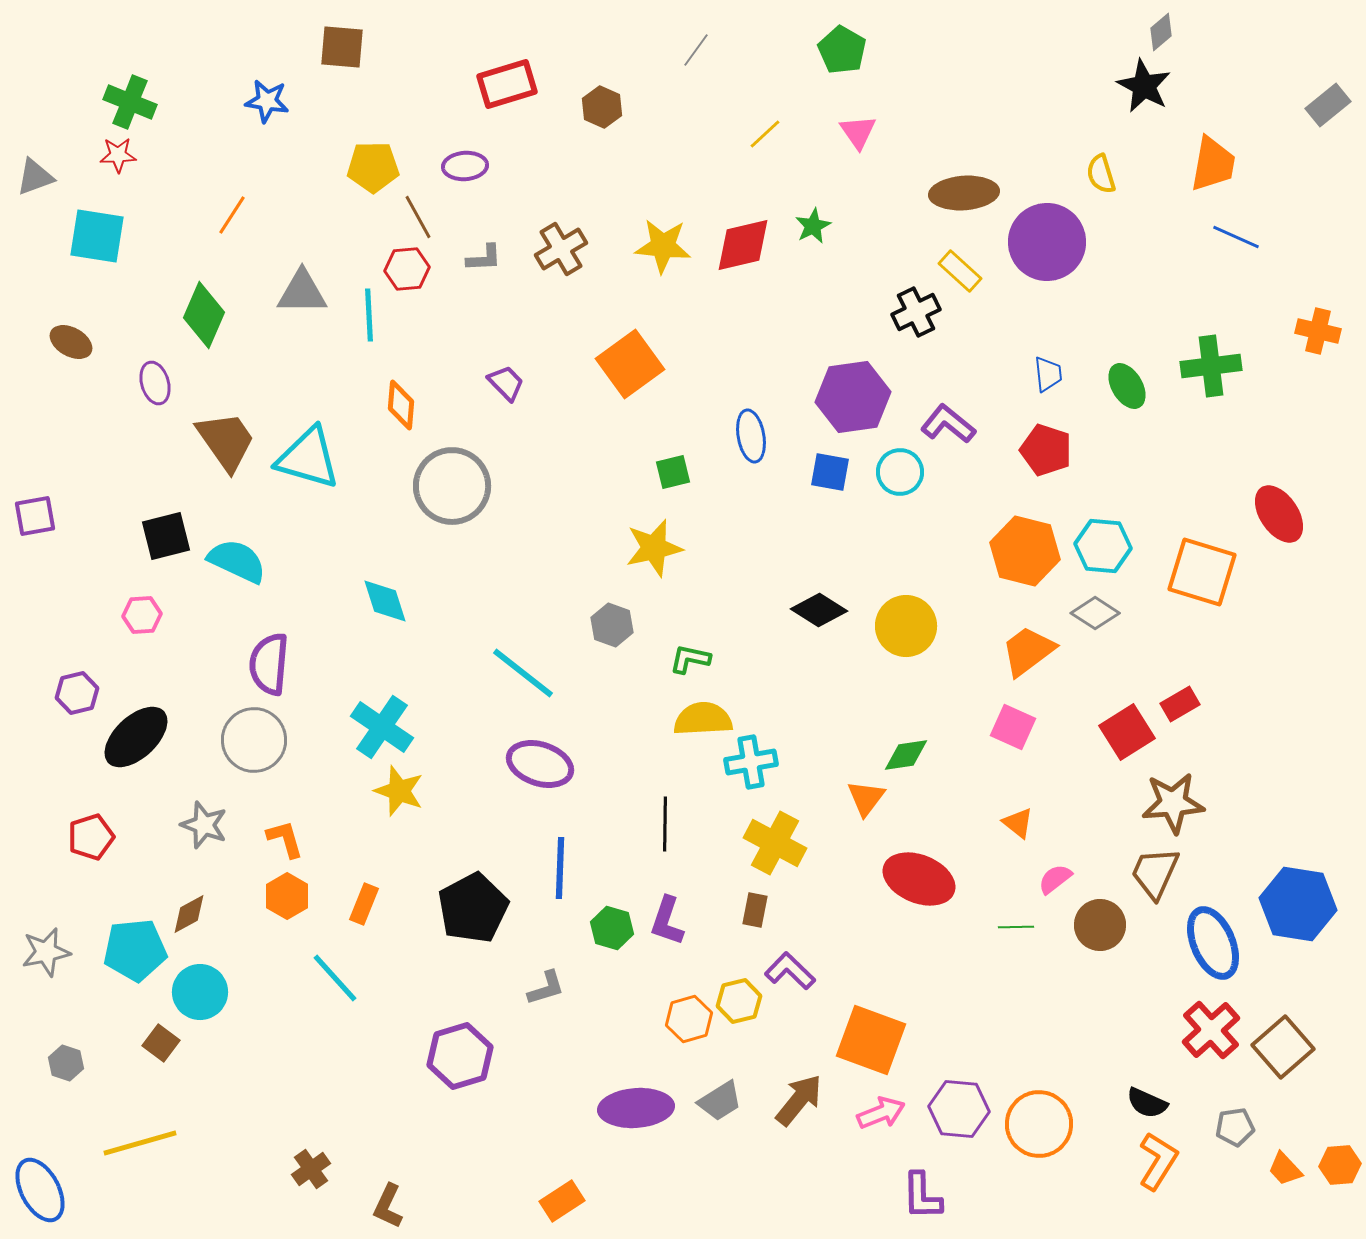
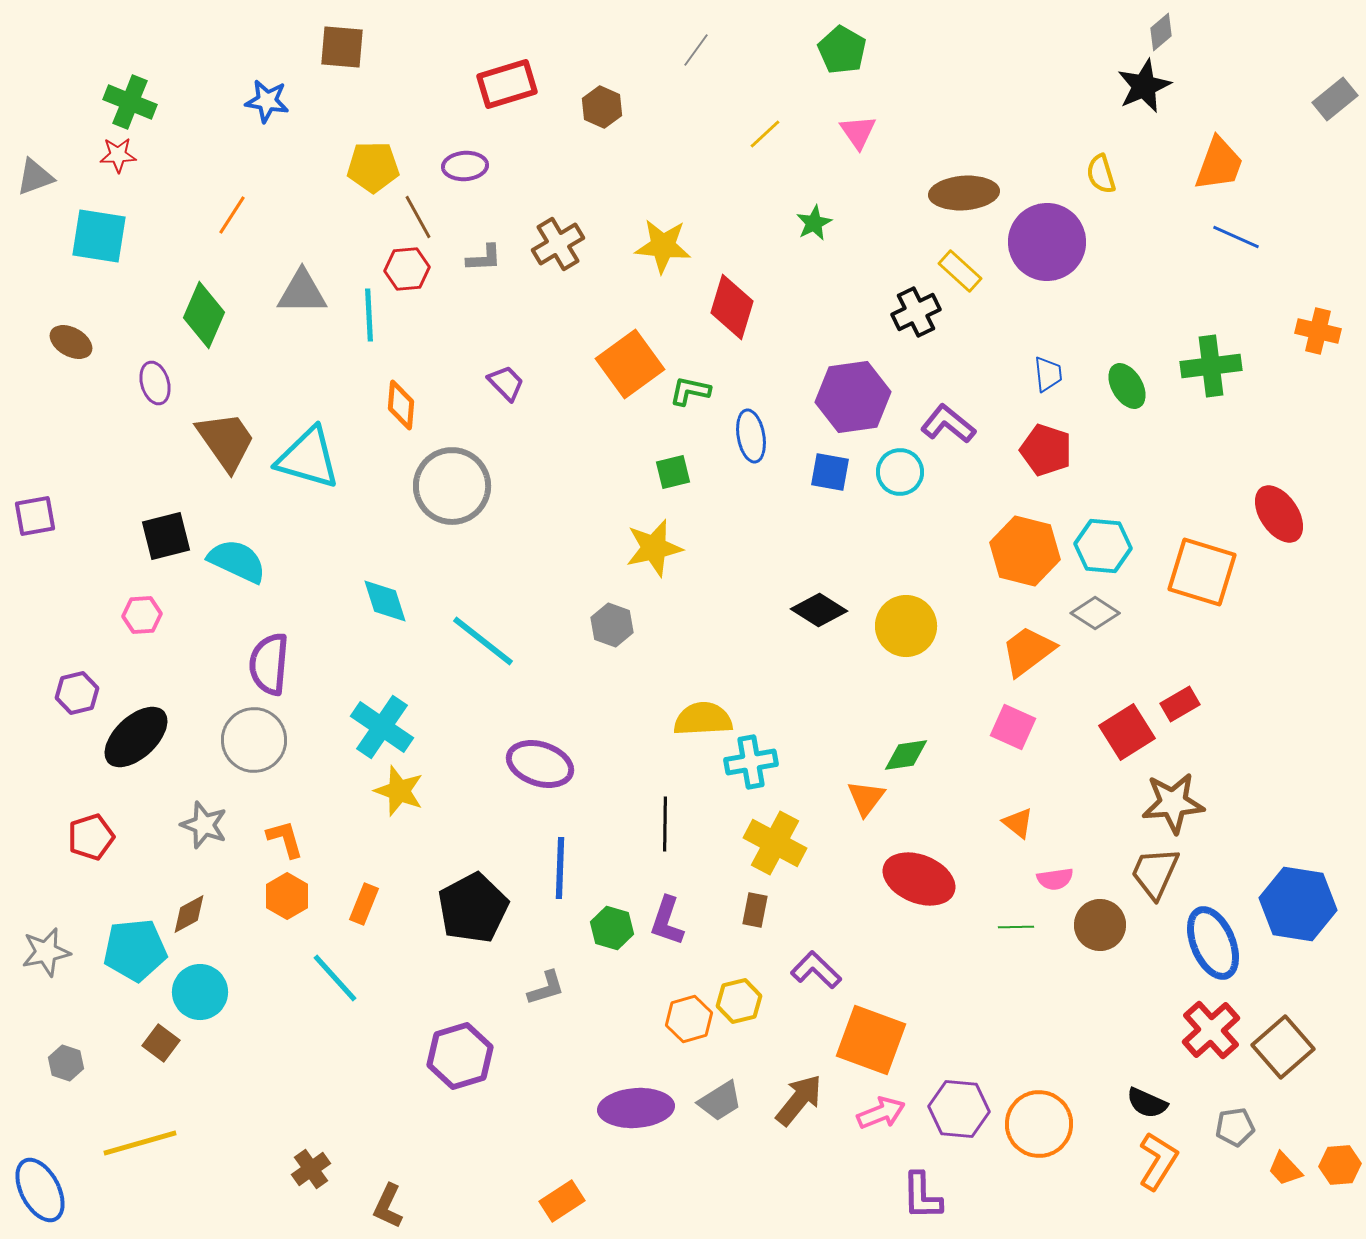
black star at (1144, 86): rotated 20 degrees clockwise
gray rectangle at (1328, 105): moved 7 px right, 6 px up
orange trapezoid at (1213, 164): moved 6 px right; rotated 10 degrees clockwise
green star at (813, 226): moved 1 px right, 3 px up
cyan square at (97, 236): moved 2 px right
red diamond at (743, 245): moved 11 px left, 62 px down; rotated 60 degrees counterclockwise
brown cross at (561, 249): moved 3 px left, 5 px up
green L-shape at (690, 659): moved 268 px up
cyan line at (523, 673): moved 40 px left, 32 px up
pink semicircle at (1055, 879): rotated 150 degrees counterclockwise
purple L-shape at (790, 971): moved 26 px right, 1 px up
